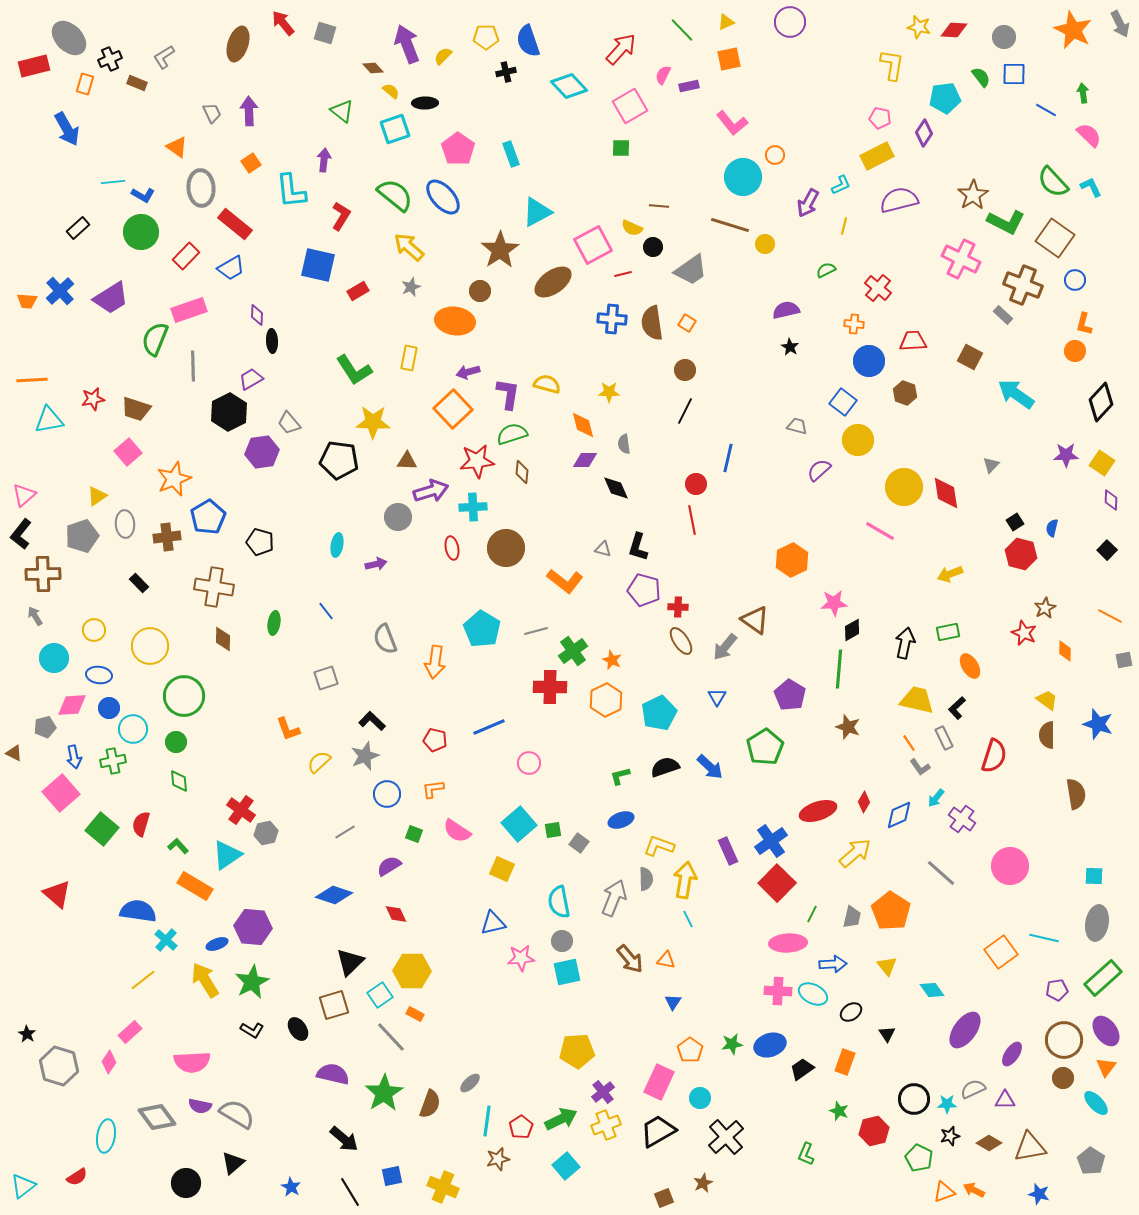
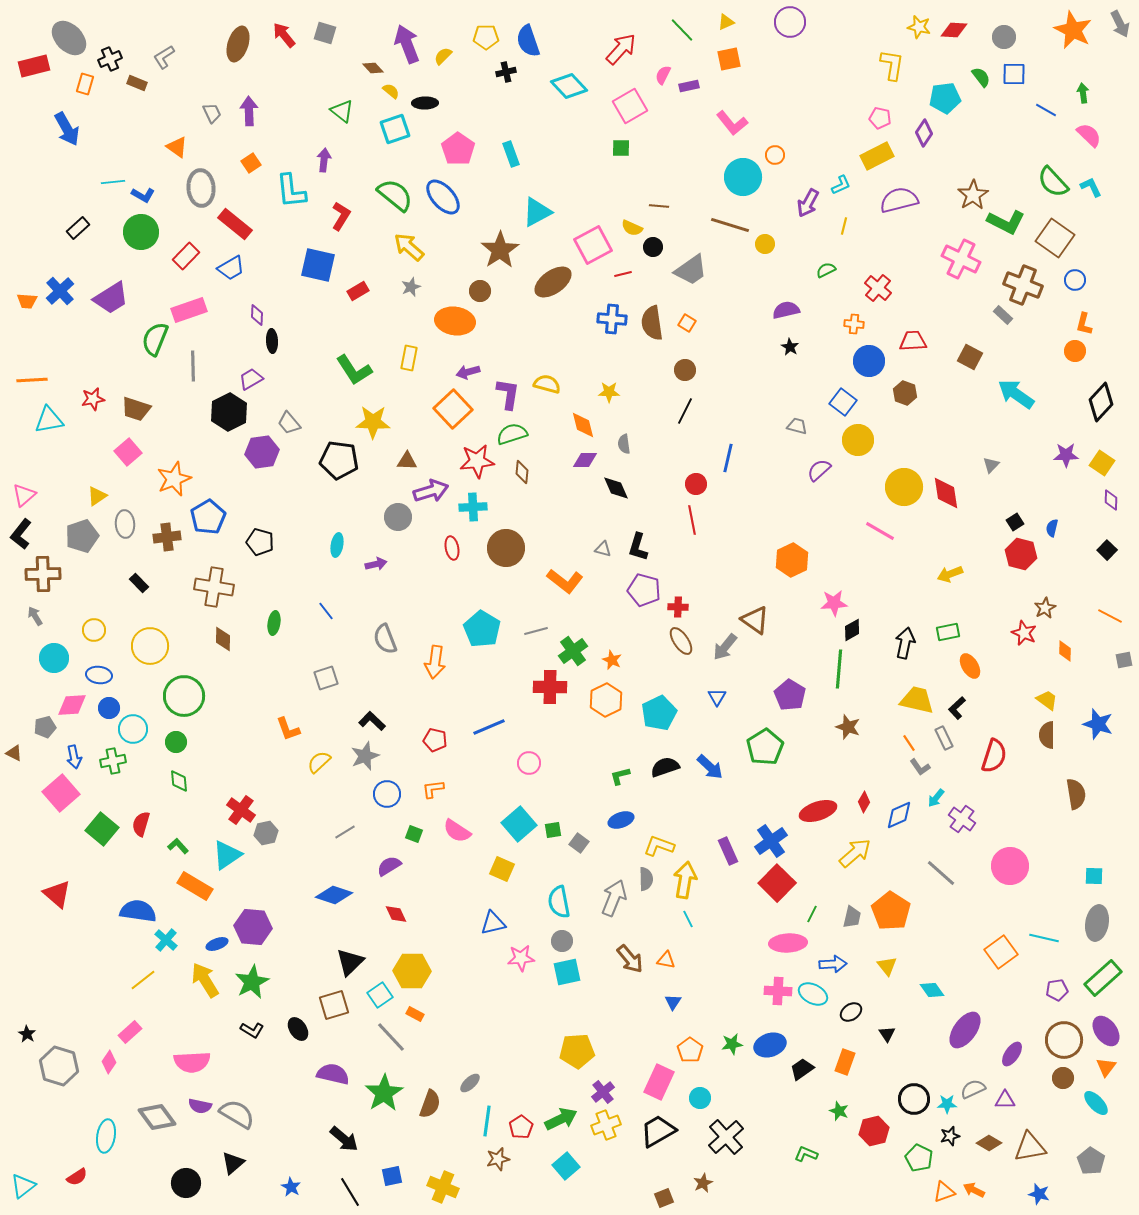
red arrow at (283, 23): moved 1 px right, 12 px down
green L-shape at (806, 1154): rotated 90 degrees clockwise
